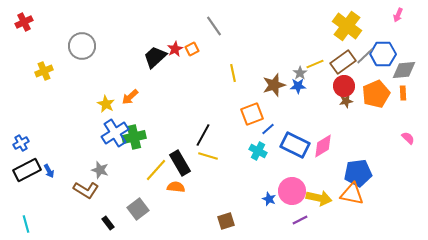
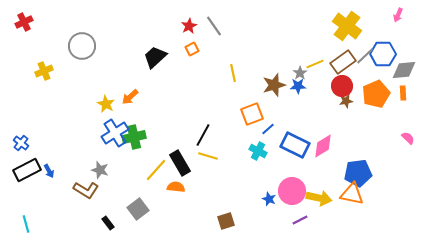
red star at (175, 49): moved 14 px right, 23 px up
red circle at (344, 86): moved 2 px left
blue cross at (21, 143): rotated 21 degrees counterclockwise
